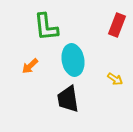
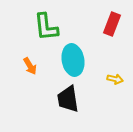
red rectangle: moved 5 px left, 1 px up
orange arrow: rotated 78 degrees counterclockwise
yellow arrow: rotated 21 degrees counterclockwise
